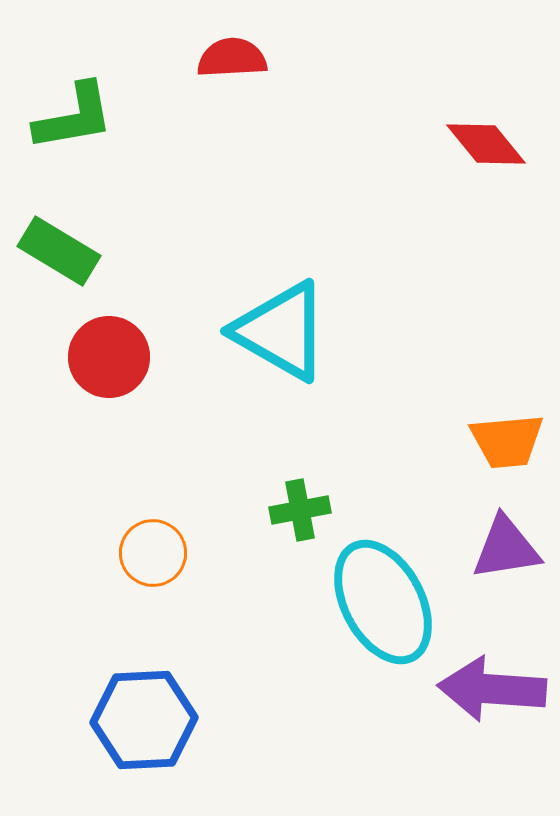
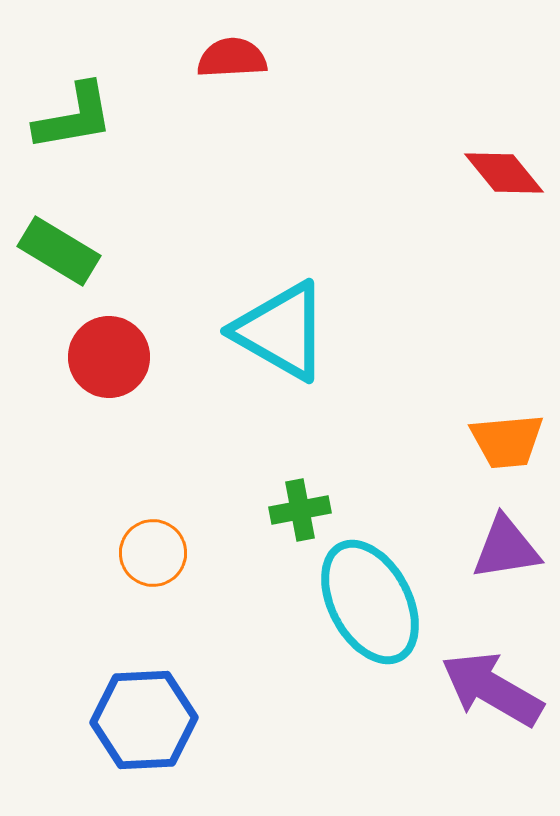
red diamond: moved 18 px right, 29 px down
cyan ellipse: moved 13 px left
purple arrow: rotated 26 degrees clockwise
